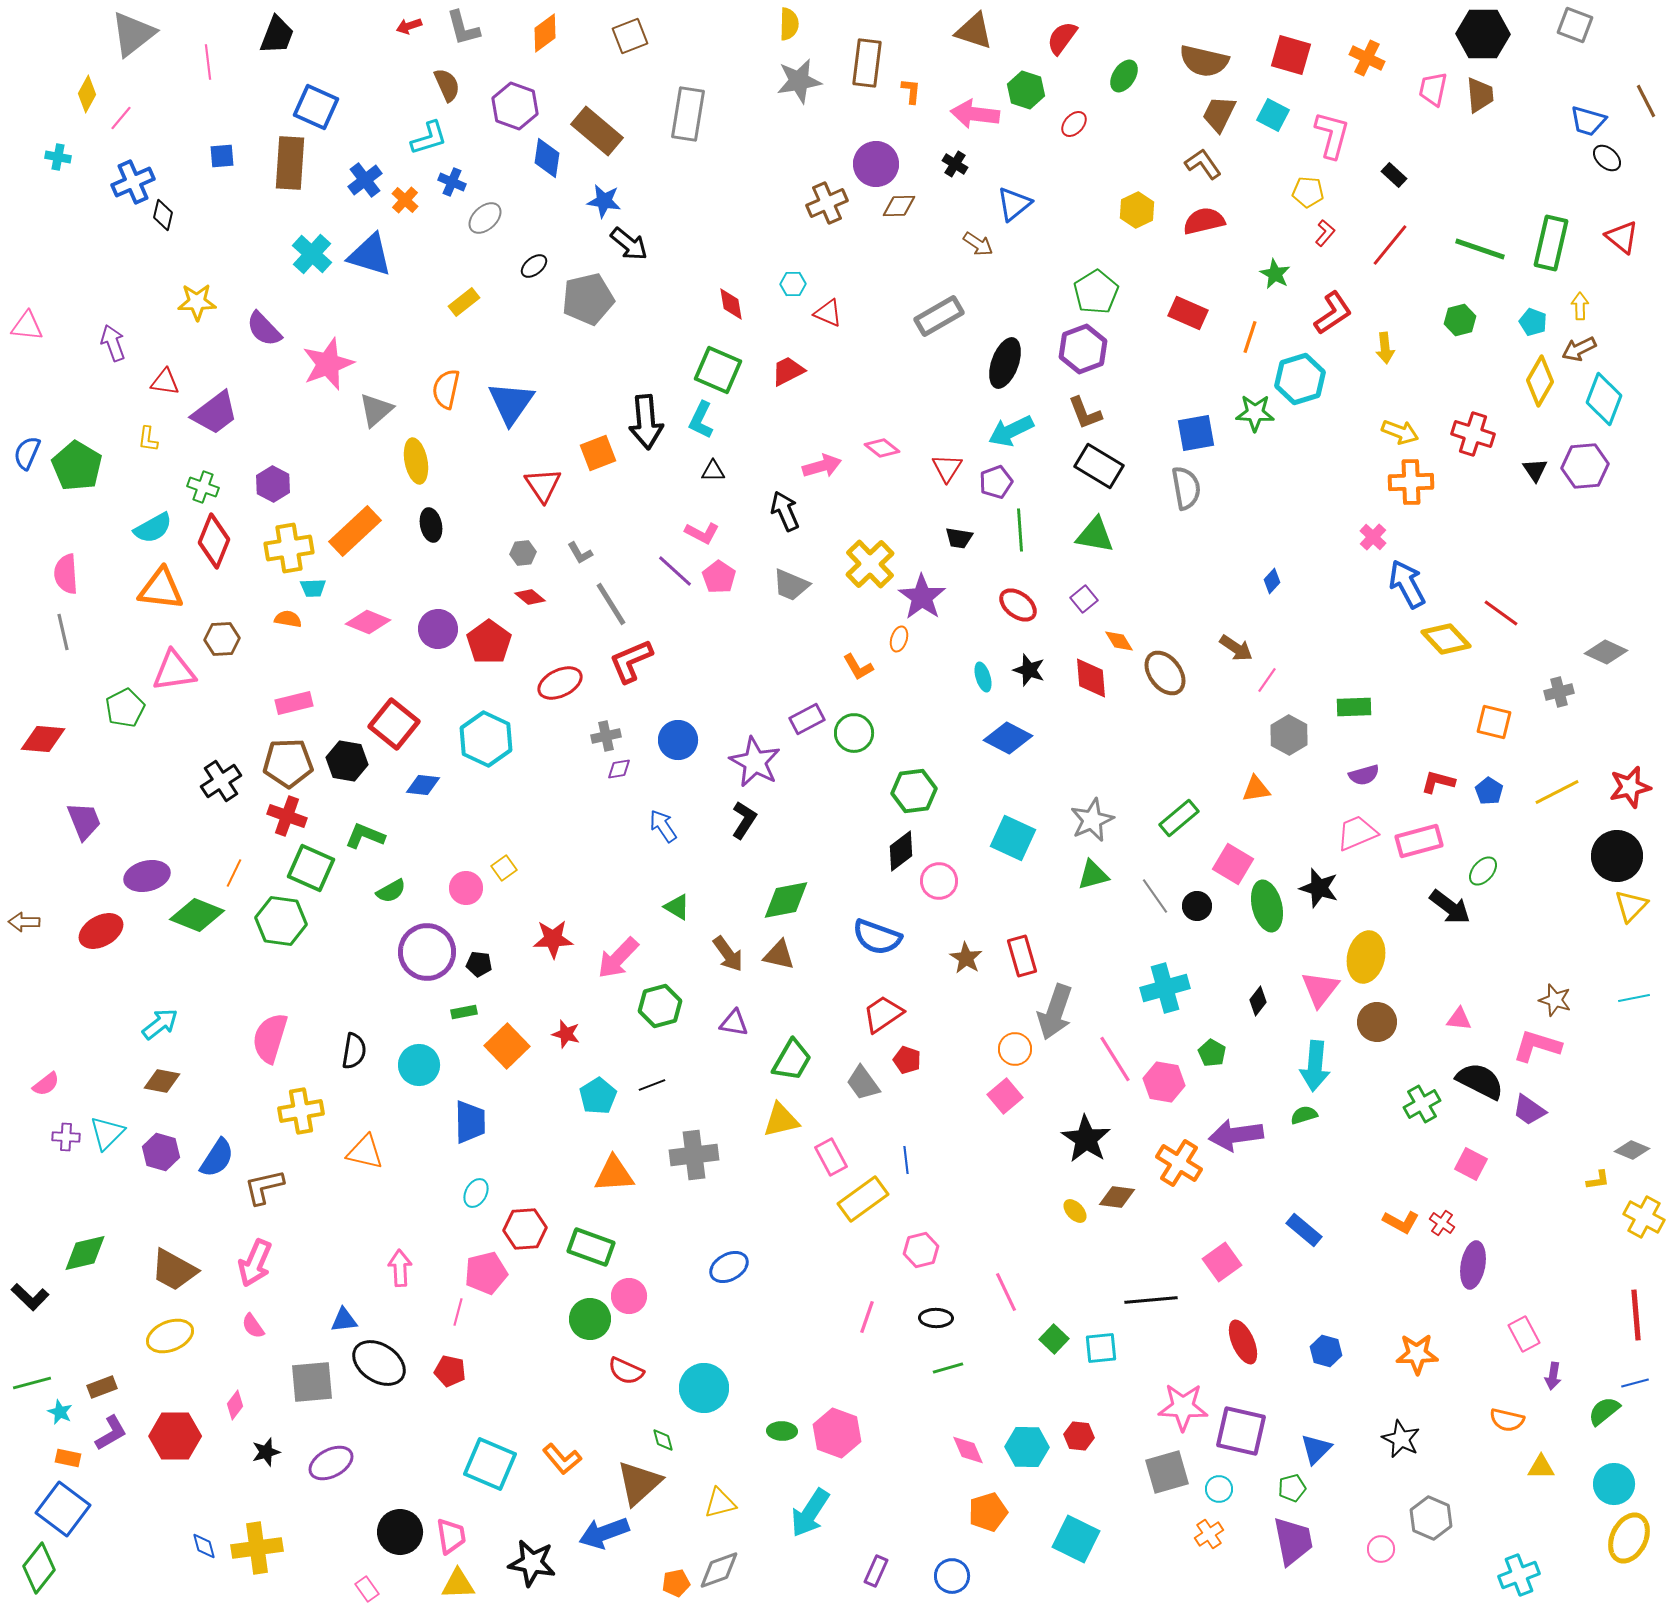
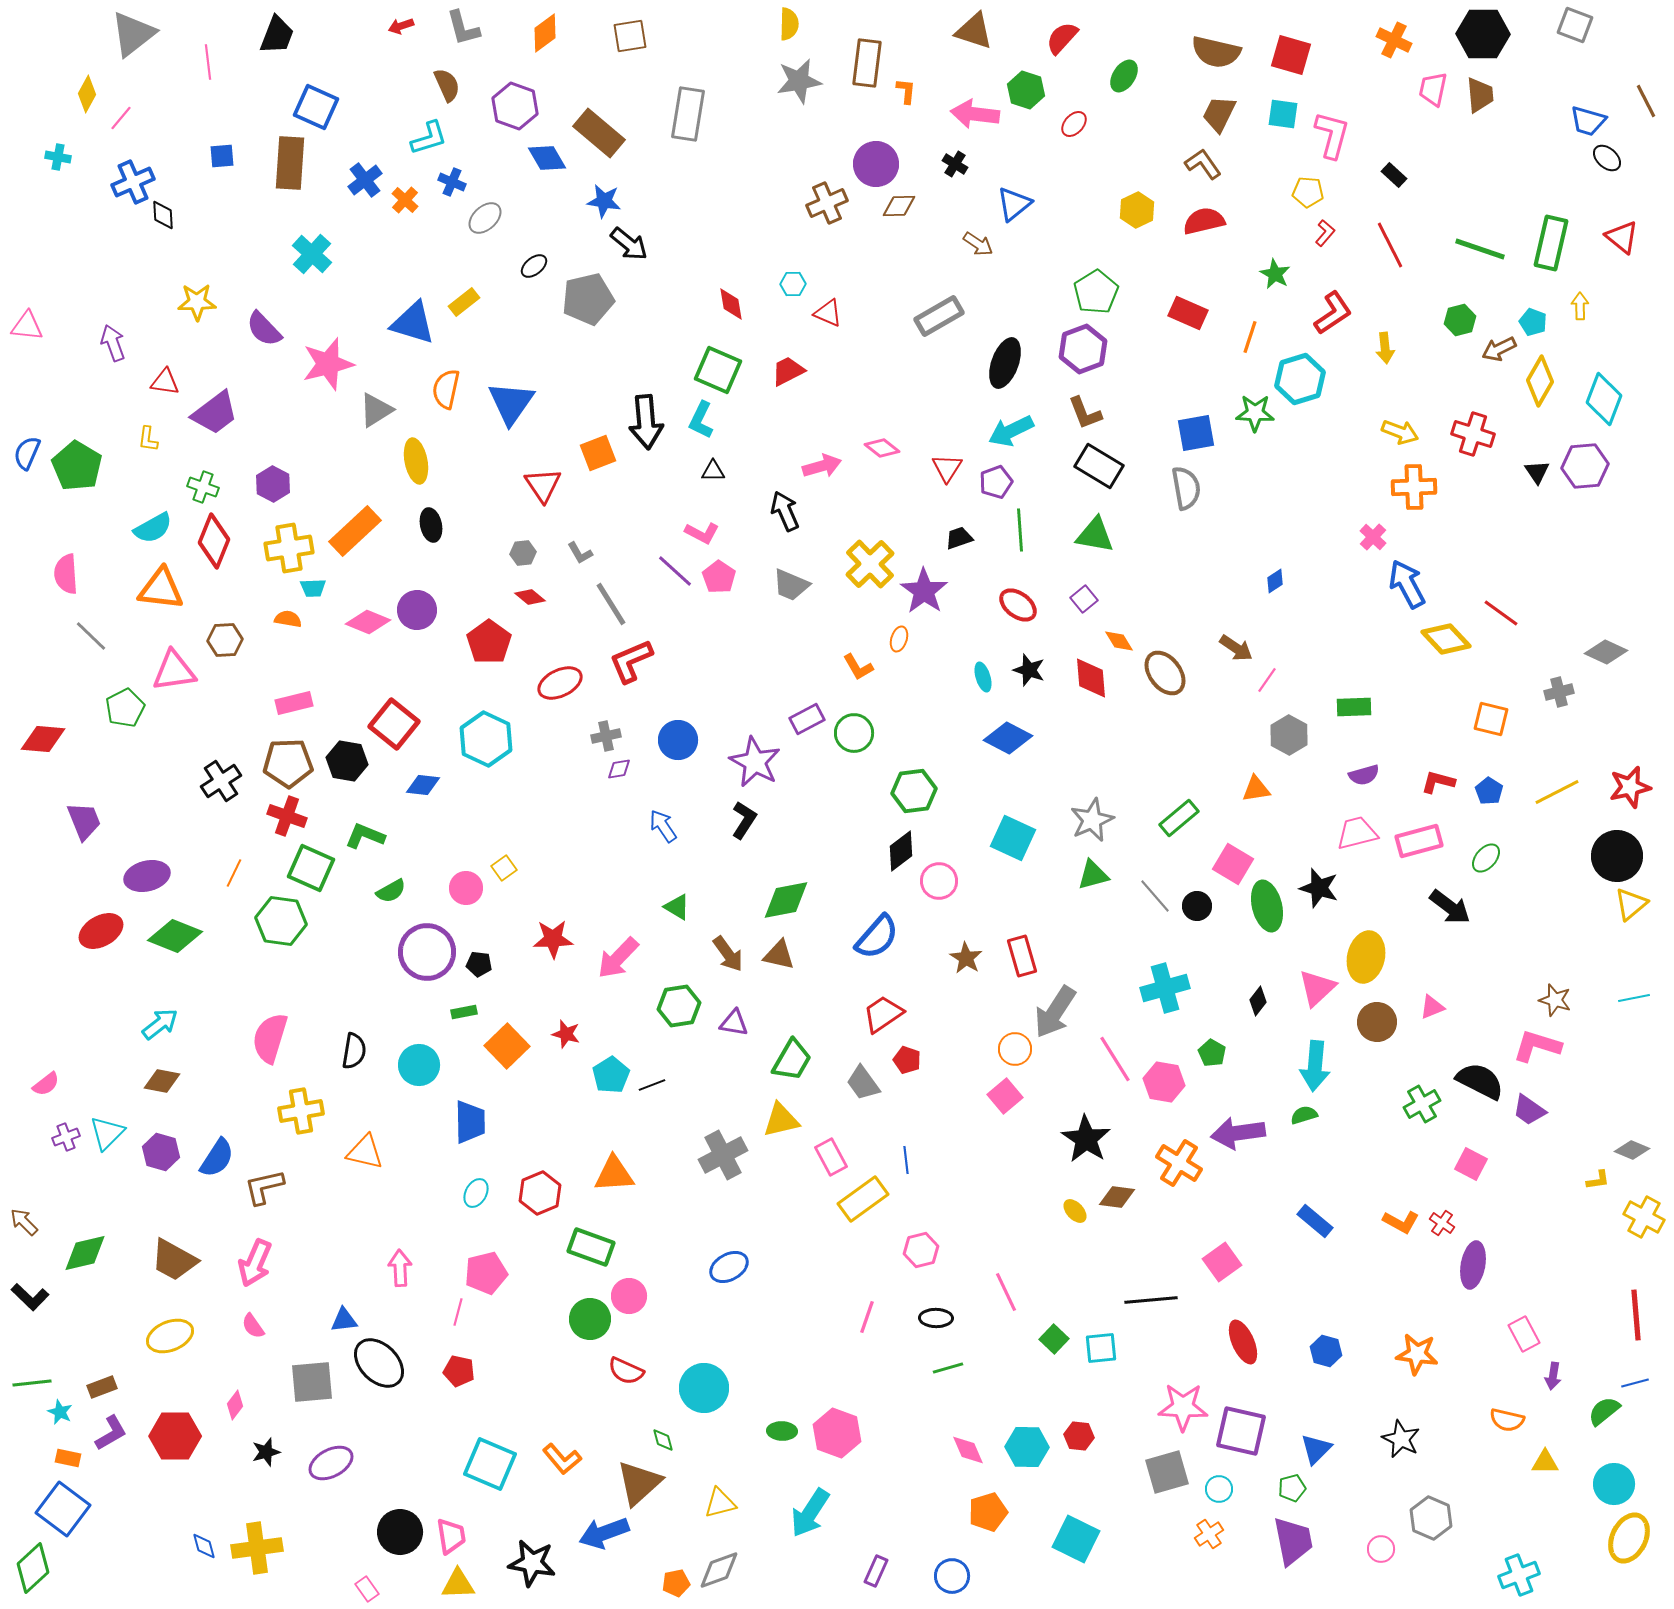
red arrow at (409, 26): moved 8 px left
brown square at (630, 36): rotated 12 degrees clockwise
red semicircle at (1062, 38): rotated 6 degrees clockwise
orange cross at (1367, 58): moved 27 px right, 18 px up
brown semicircle at (1204, 61): moved 12 px right, 9 px up
orange L-shape at (911, 91): moved 5 px left
cyan square at (1273, 115): moved 10 px right, 1 px up; rotated 20 degrees counterclockwise
brown rectangle at (597, 131): moved 2 px right, 2 px down
blue diamond at (547, 158): rotated 39 degrees counterclockwise
black diamond at (163, 215): rotated 16 degrees counterclockwise
red line at (1390, 245): rotated 66 degrees counterclockwise
blue triangle at (370, 255): moved 43 px right, 68 px down
brown arrow at (1579, 349): moved 80 px left
pink star at (328, 364): rotated 6 degrees clockwise
gray triangle at (376, 410): rotated 9 degrees clockwise
black triangle at (1535, 470): moved 2 px right, 2 px down
orange cross at (1411, 482): moved 3 px right, 5 px down
black trapezoid at (959, 538): rotated 152 degrees clockwise
blue diamond at (1272, 581): moved 3 px right; rotated 15 degrees clockwise
purple star at (922, 597): moved 2 px right, 6 px up
purple circle at (438, 629): moved 21 px left, 19 px up
gray line at (63, 632): moved 28 px right, 4 px down; rotated 33 degrees counterclockwise
brown hexagon at (222, 639): moved 3 px right, 1 px down
orange square at (1494, 722): moved 3 px left, 3 px up
pink trapezoid at (1357, 833): rotated 9 degrees clockwise
green ellipse at (1483, 871): moved 3 px right, 13 px up
gray line at (1155, 896): rotated 6 degrees counterclockwise
yellow triangle at (1631, 906): moved 2 px up; rotated 6 degrees clockwise
green diamond at (197, 915): moved 22 px left, 21 px down
brown arrow at (24, 922): moved 300 px down; rotated 44 degrees clockwise
blue semicircle at (877, 937): rotated 69 degrees counterclockwise
pink triangle at (1320, 989): moved 3 px left, 1 px up; rotated 9 degrees clockwise
green hexagon at (660, 1006): moved 19 px right; rotated 6 degrees clockwise
gray arrow at (1055, 1012): rotated 14 degrees clockwise
pink triangle at (1459, 1019): moved 27 px left, 12 px up; rotated 28 degrees counterclockwise
cyan pentagon at (598, 1096): moved 13 px right, 21 px up
purple arrow at (1236, 1135): moved 2 px right, 2 px up
purple cross at (66, 1137): rotated 24 degrees counterclockwise
gray cross at (694, 1155): moved 29 px right; rotated 21 degrees counterclockwise
red hexagon at (525, 1229): moved 15 px right, 36 px up; rotated 18 degrees counterclockwise
blue rectangle at (1304, 1230): moved 11 px right, 9 px up
brown trapezoid at (174, 1270): moved 10 px up
orange star at (1417, 1354): rotated 9 degrees clockwise
black ellipse at (379, 1363): rotated 12 degrees clockwise
red pentagon at (450, 1371): moved 9 px right
green line at (32, 1383): rotated 9 degrees clockwise
yellow triangle at (1541, 1467): moved 4 px right, 5 px up
green diamond at (39, 1568): moved 6 px left; rotated 9 degrees clockwise
